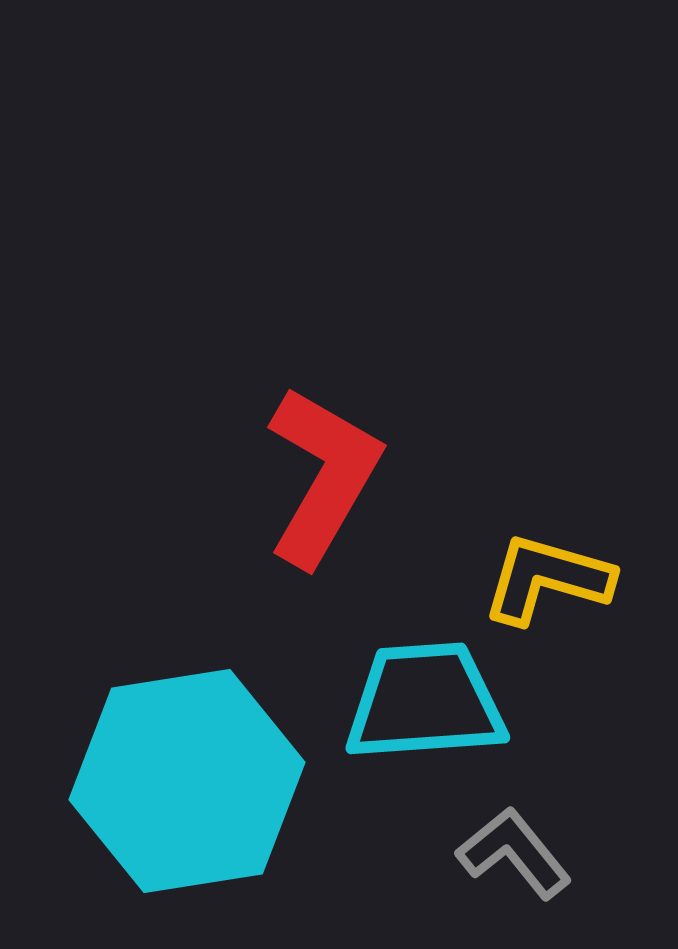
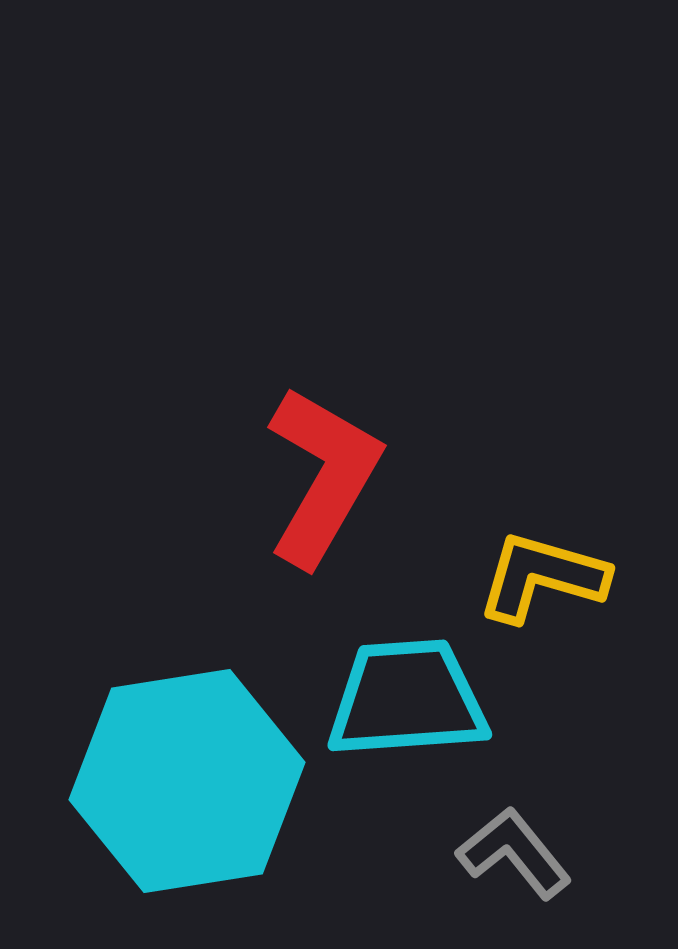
yellow L-shape: moved 5 px left, 2 px up
cyan trapezoid: moved 18 px left, 3 px up
